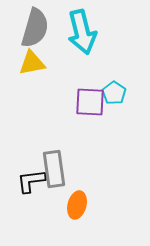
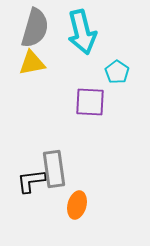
cyan pentagon: moved 3 px right, 21 px up
